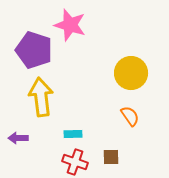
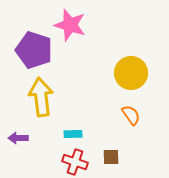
orange semicircle: moved 1 px right, 1 px up
